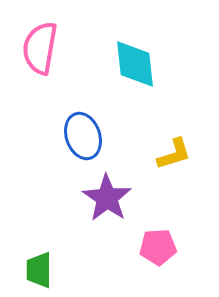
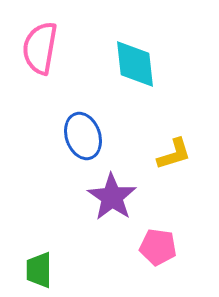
purple star: moved 5 px right, 1 px up
pink pentagon: rotated 12 degrees clockwise
